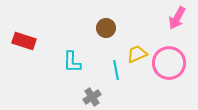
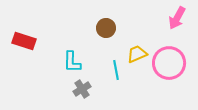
gray cross: moved 10 px left, 8 px up
